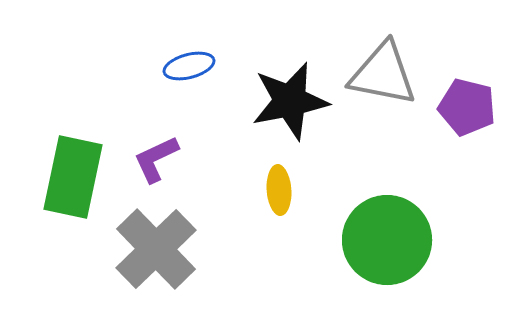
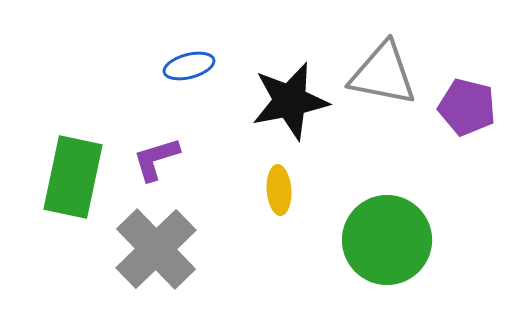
purple L-shape: rotated 8 degrees clockwise
